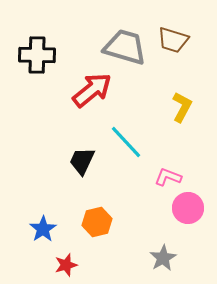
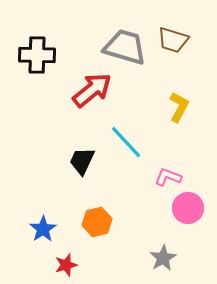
yellow L-shape: moved 3 px left
